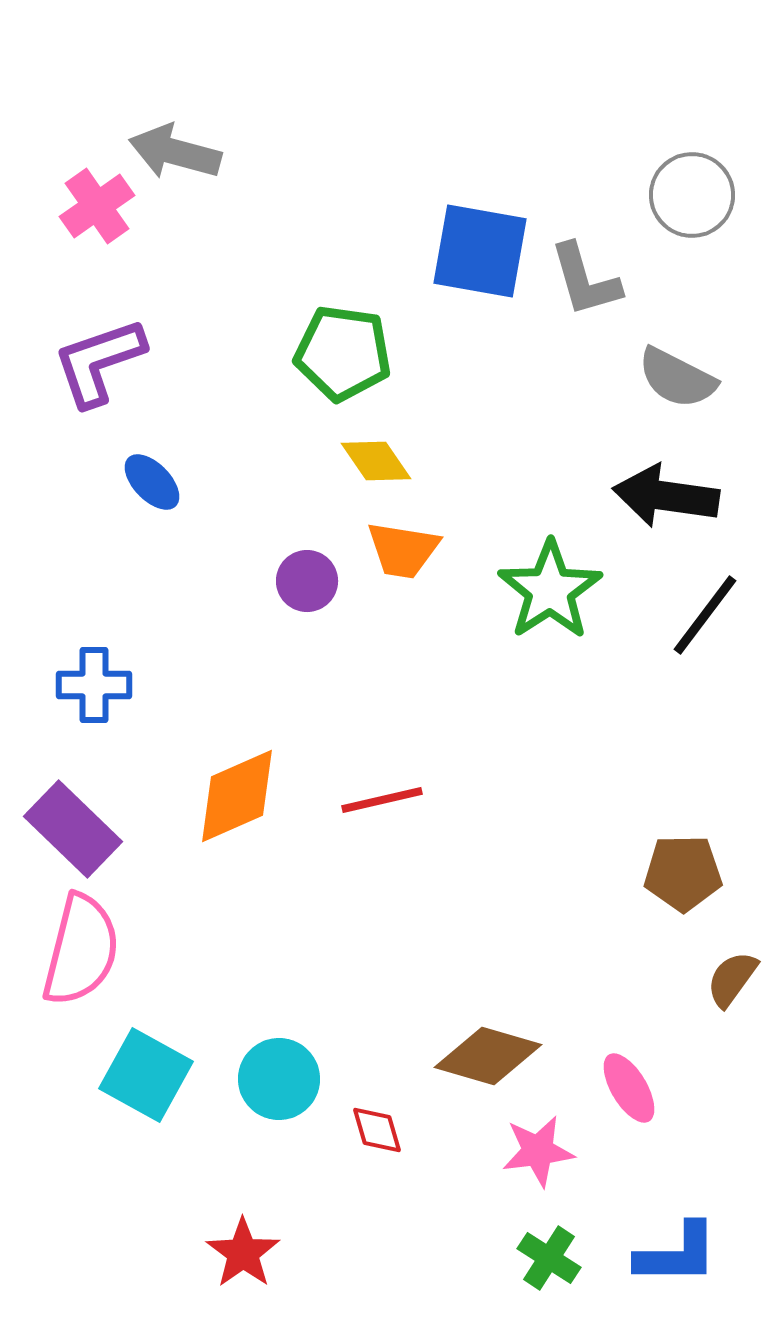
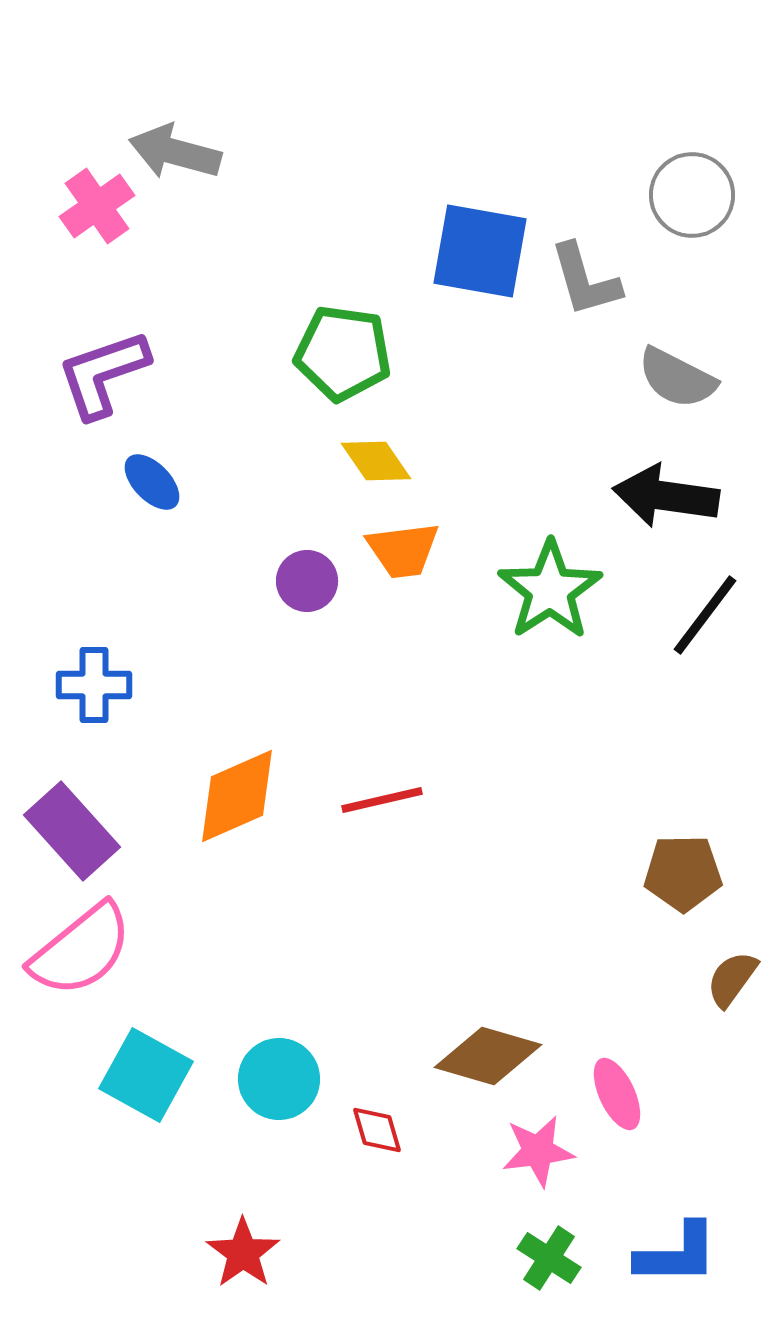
purple L-shape: moved 4 px right, 12 px down
orange trapezoid: rotated 16 degrees counterclockwise
purple rectangle: moved 1 px left, 2 px down; rotated 4 degrees clockwise
pink semicircle: rotated 37 degrees clockwise
pink ellipse: moved 12 px left, 6 px down; rotated 6 degrees clockwise
